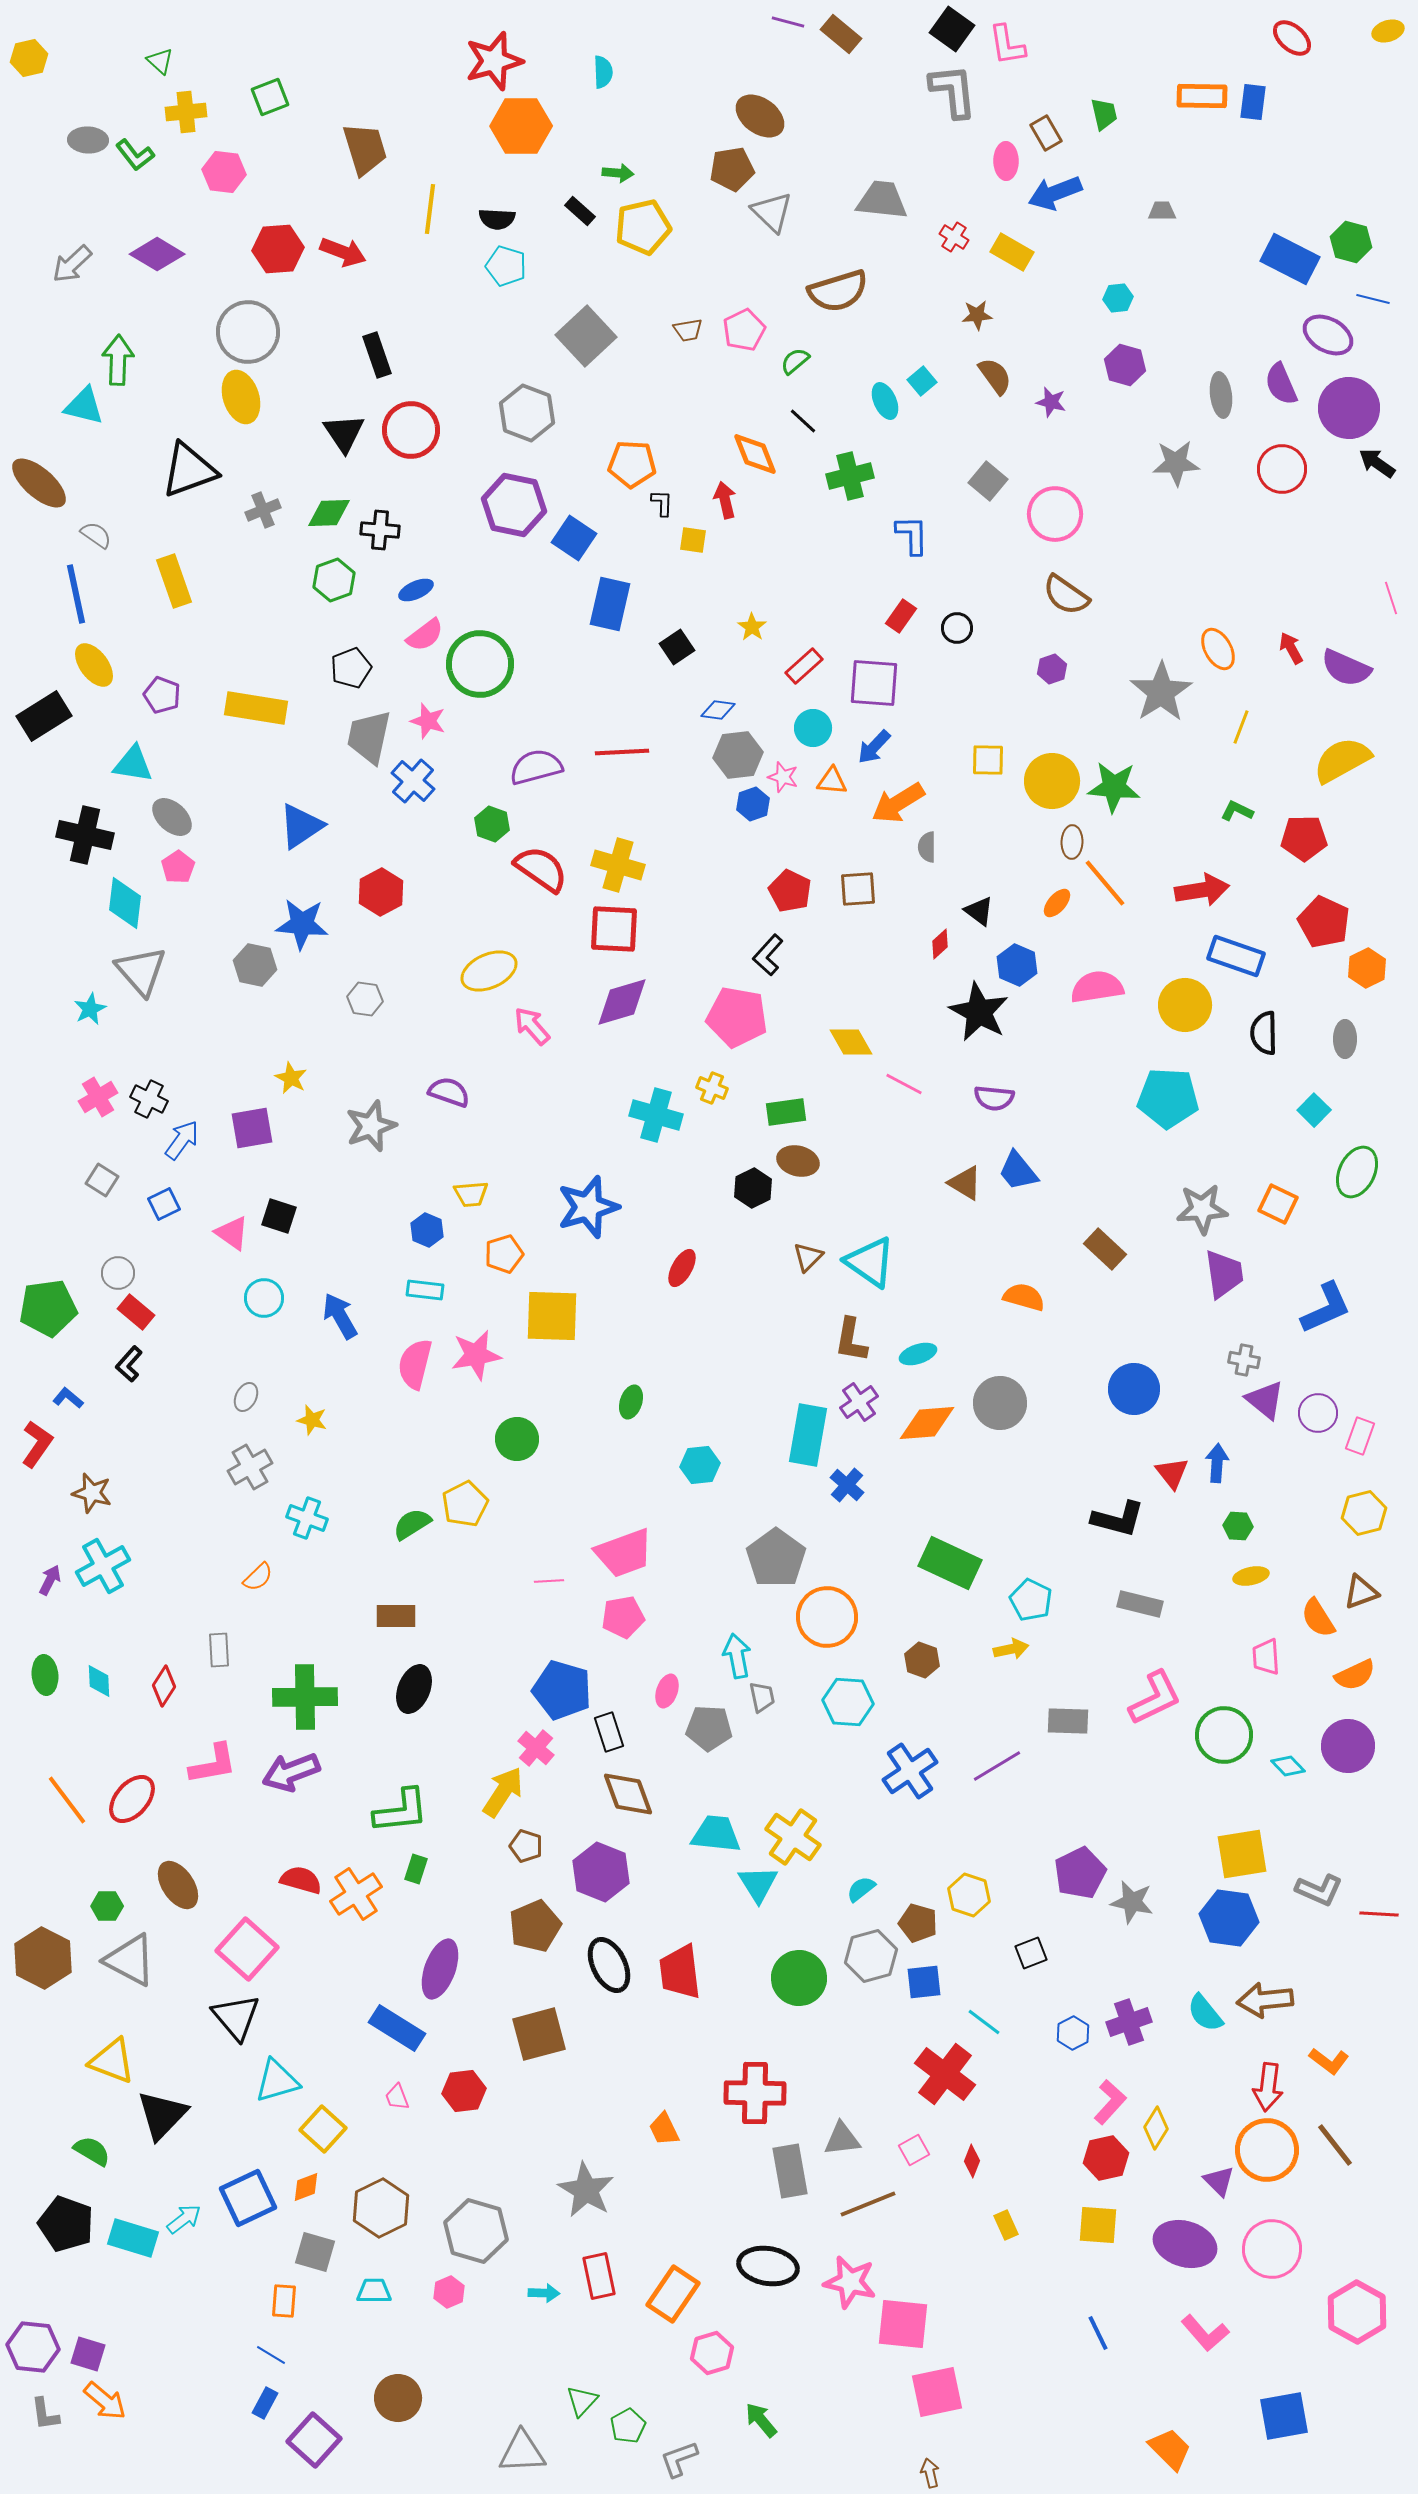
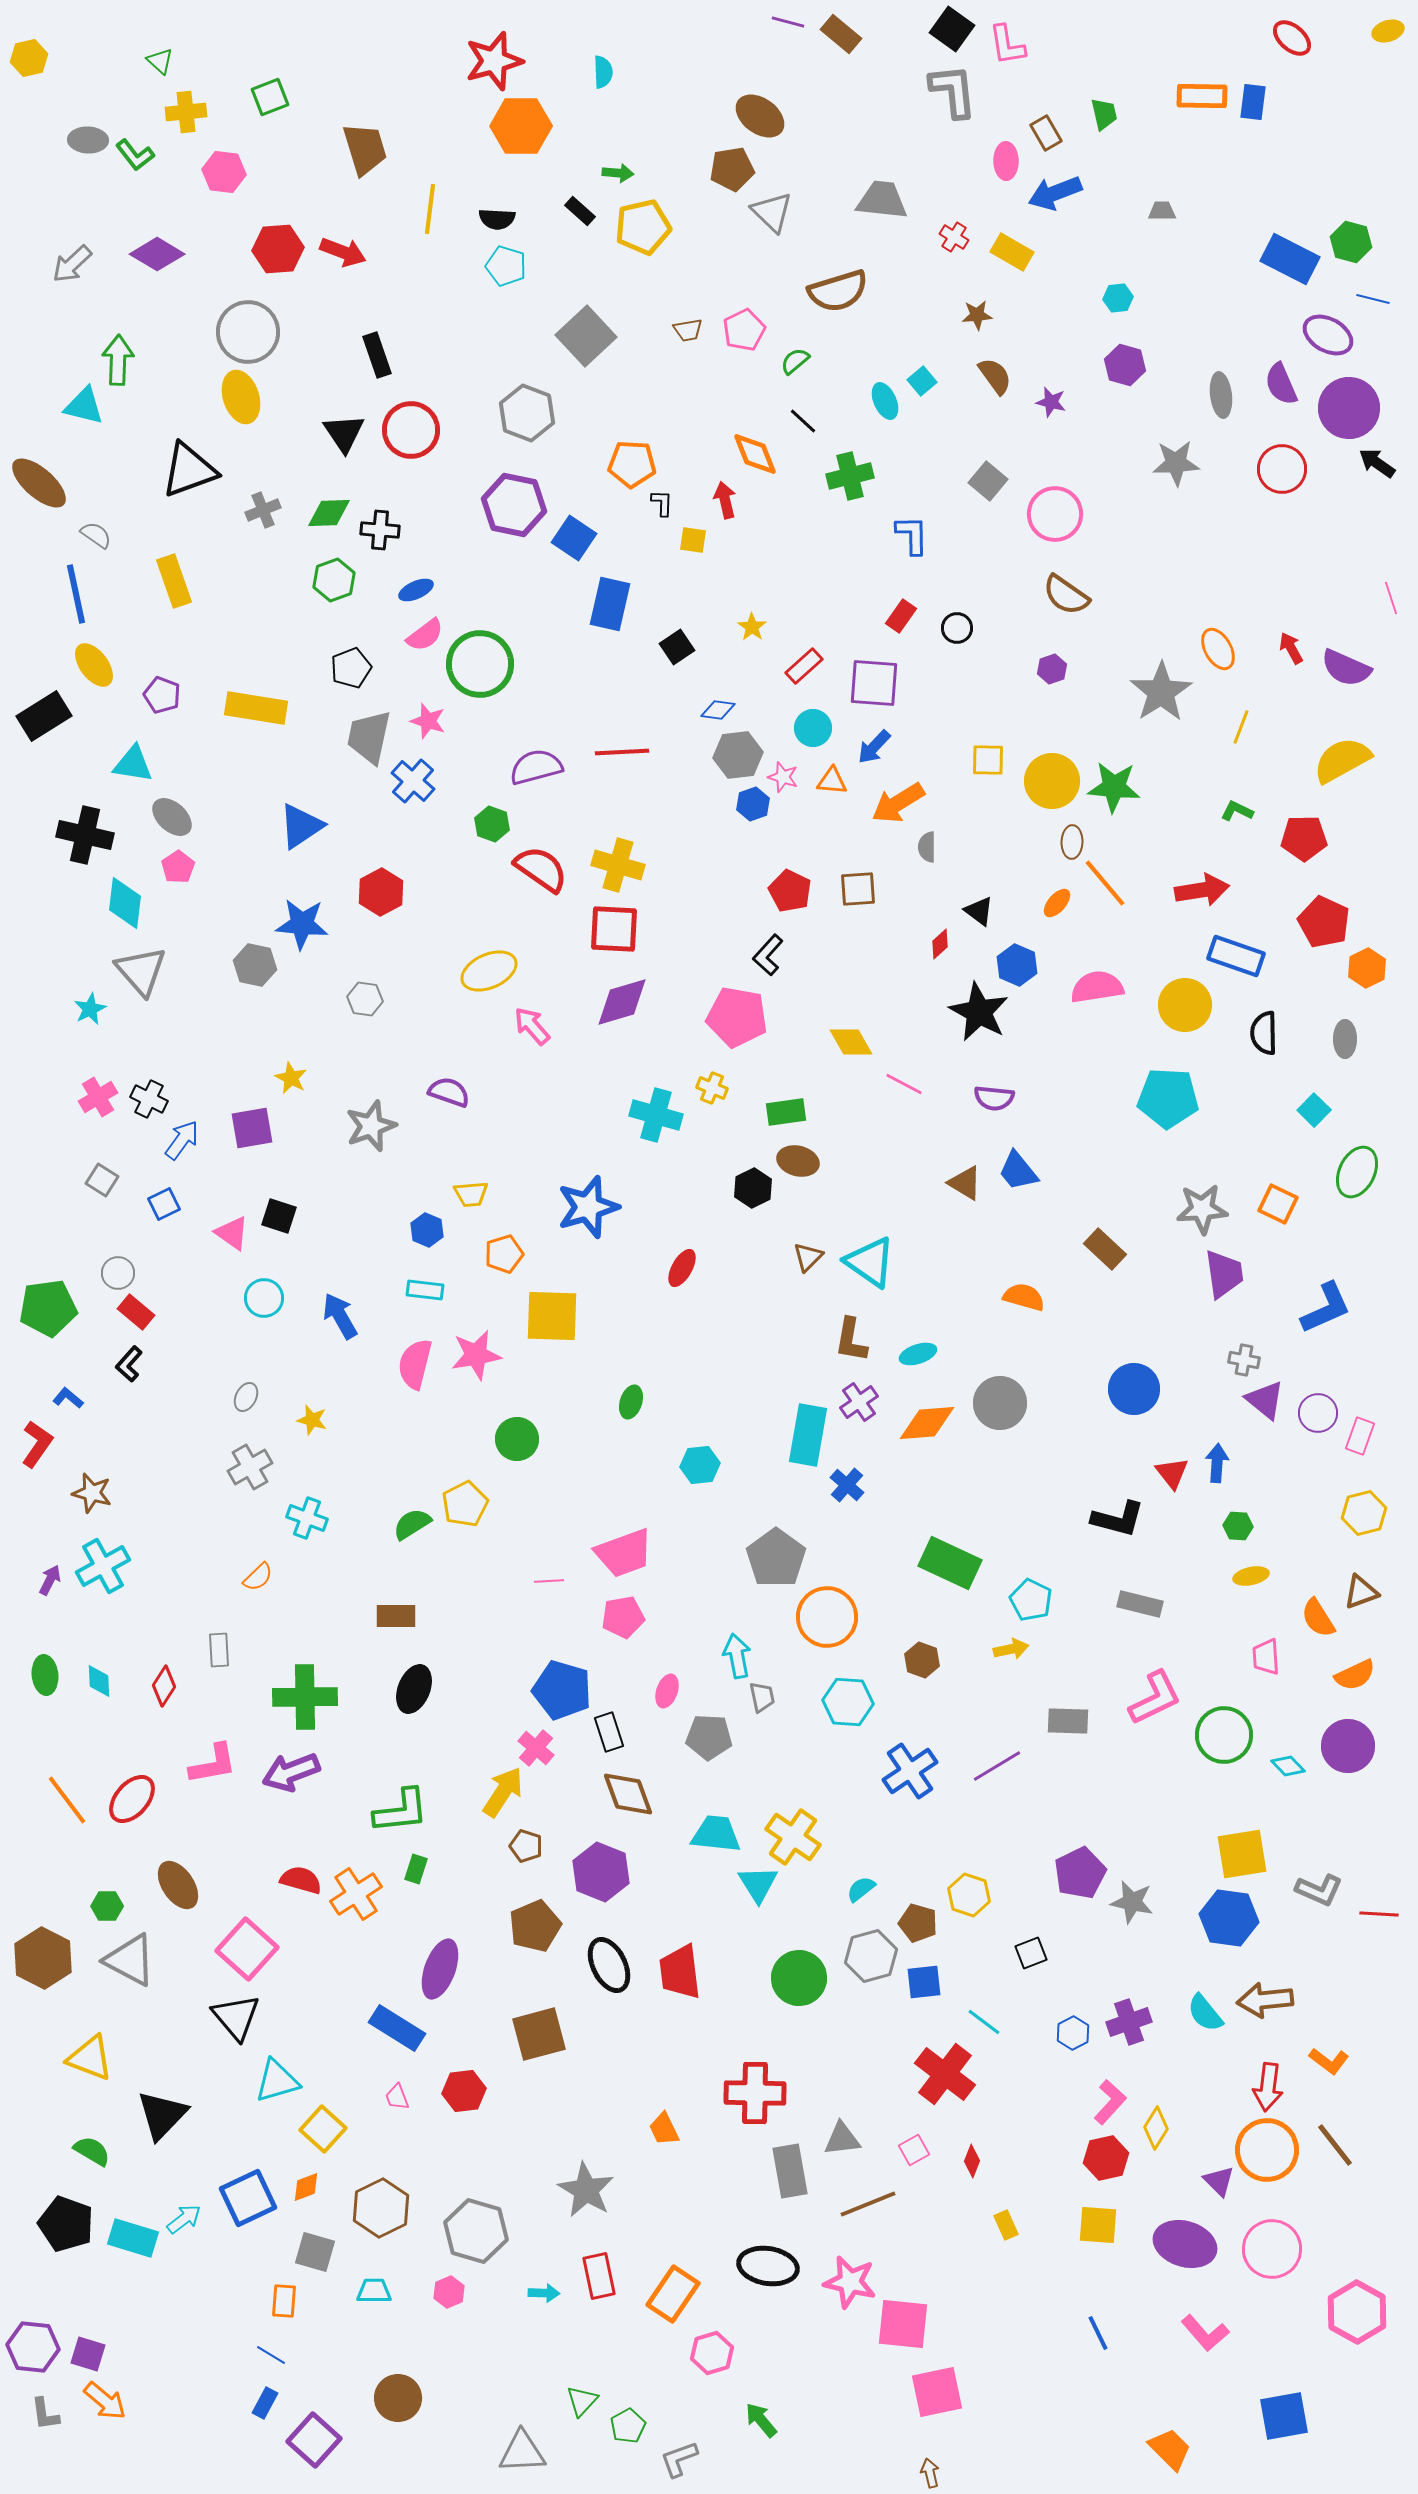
gray pentagon at (709, 1728): moved 9 px down
yellow triangle at (112, 2061): moved 22 px left, 3 px up
